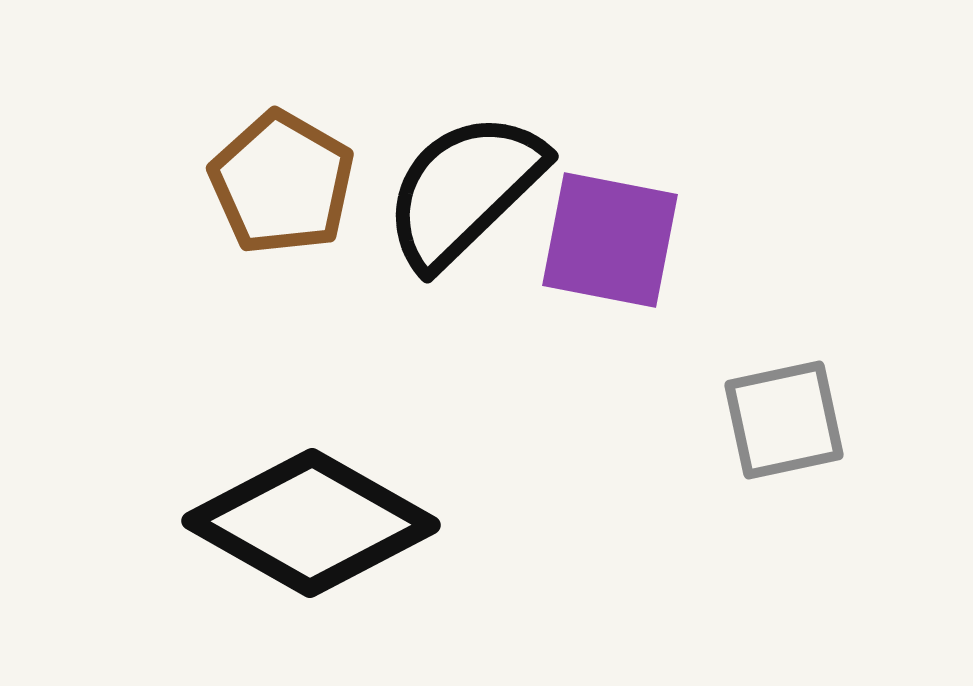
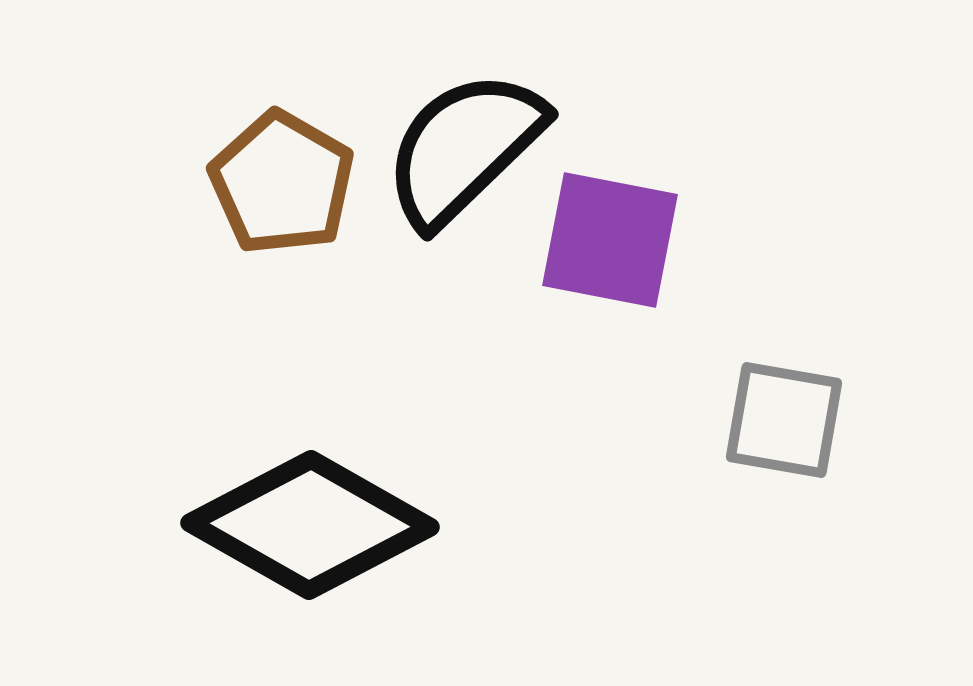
black semicircle: moved 42 px up
gray square: rotated 22 degrees clockwise
black diamond: moved 1 px left, 2 px down
